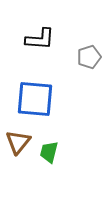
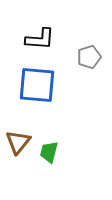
blue square: moved 2 px right, 14 px up
